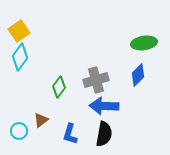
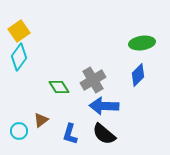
green ellipse: moved 2 px left
cyan diamond: moved 1 px left
gray cross: moved 3 px left; rotated 15 degrees counterclockwise
green diamond: rotated 70 degrees counterclockwise
black semicircle: rotated 120 degrees clockwise
